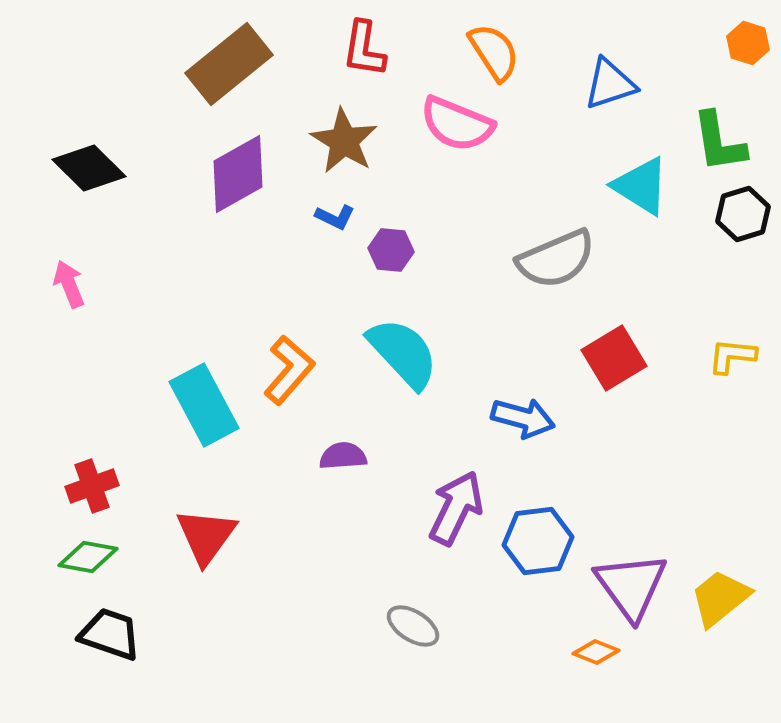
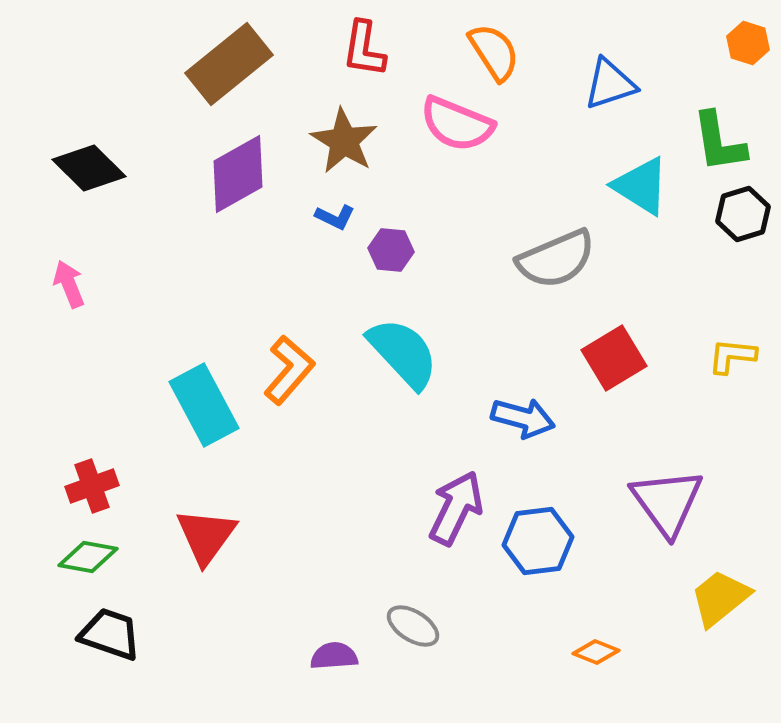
purple semicircle: moved 9 px left, 200 px down
purple triangle: moved 36 px right, 84 px up
